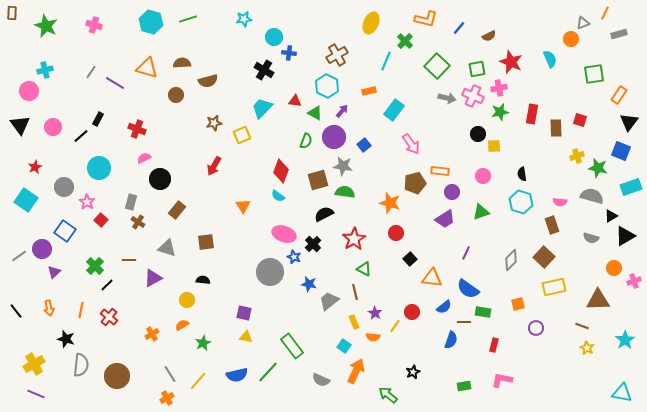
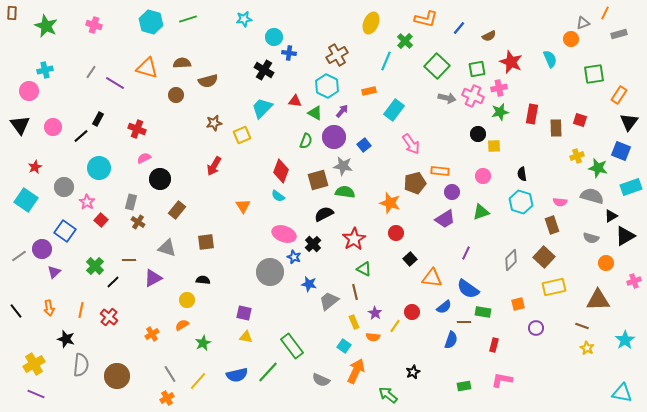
orange circle at (614, 268): moved 8 px left, 5 px up
black line at (107, 285): moved 6 px right, 3 px up
